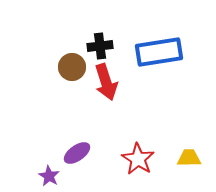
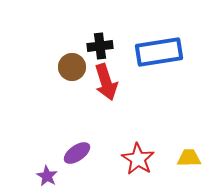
purple star: moved 2 px left
